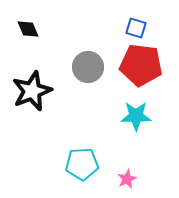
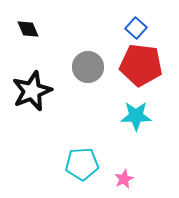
blue square: rotated 25 degrees clockwise
pink star: moved 3 px left
